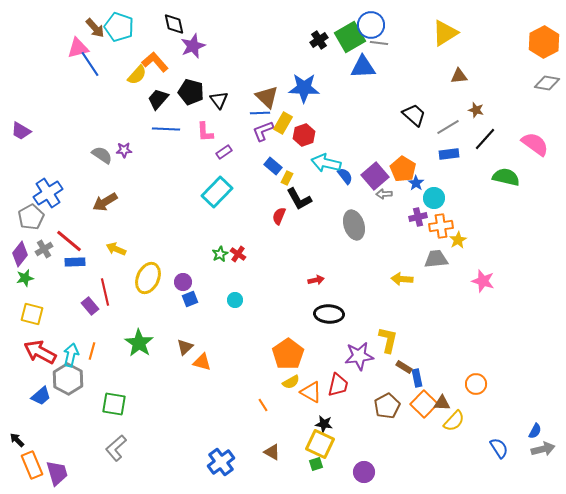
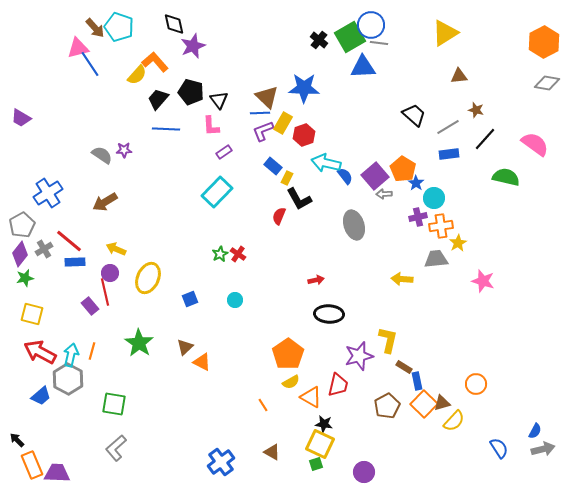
black cross at (319, 40): rotated 18 degrees counterclockwise
purple trapezoid at (21, 131): moved 13 px up
pink L-shape at (205, 132): moved 6 px right, 6 px up
gray pentagon at (31, 217): moved 9 px left, 8 px down
yellow star at (458, 240): moved 3 px down
purple circle at (183, 282): moved 73 px left, 9 px up
purple star at (359, 356): rotated 8 degrees counterclockwise
orange triangle at (202, 362): rotated 12 degrees clockwise
blue rectangle at (417, 378): moved 3 px down
orange triangle at (311, 392): moved 5 px down
brown triangle at (442, 403): rotated 18 degrees counterclockwise
purple trapezoid at (57, 473): rotated 72 degrees counterclockwise
